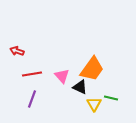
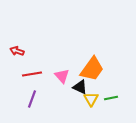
green line: rotated 24 degrees counterclockwise
yellow triangle: moved 3 px left, 5 px up
